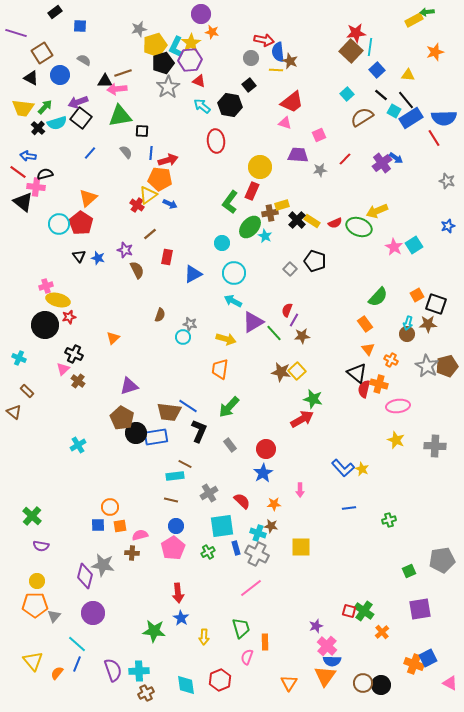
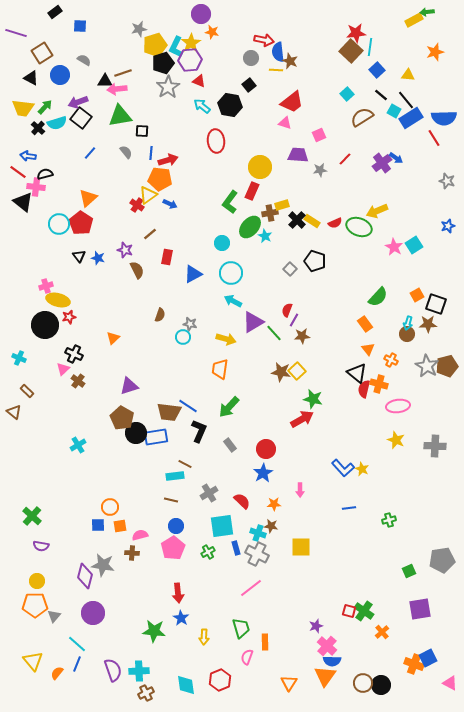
cyan circle at (234, 273): moved 3 px left
